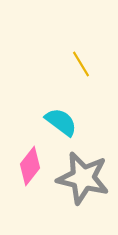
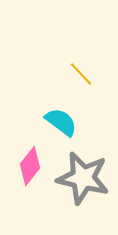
yellow line: moved 10 px down; rotated 12 degrees counterclockwise
